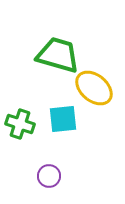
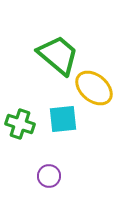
green trapezoid: rotated 24 degrees clockwise
